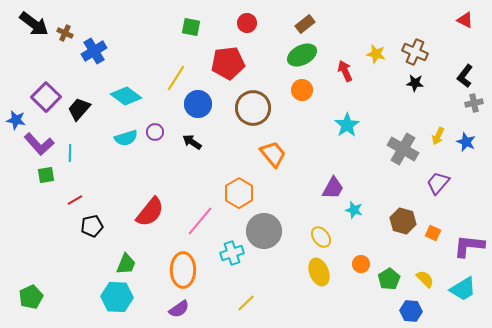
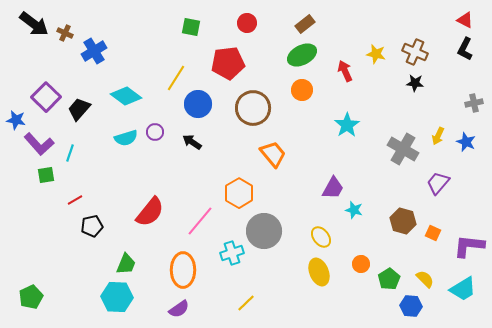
black L-shape at (465, 76): moved 27 px up; rotated 10 degrees counterclockwise
cyan line at (70, 153): rotated 18 degrees clockwise
blue hexagon at (411, 311): moved 5 px up
